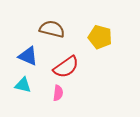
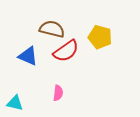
red semicircle: moved 16 px up
cyan triangle: moved 8 px left, 18 px down
